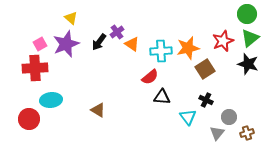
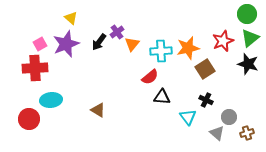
orange triangle: rotated 35 degrees clockwise
gray triangle: rotated 28 degrees counterclockwise
